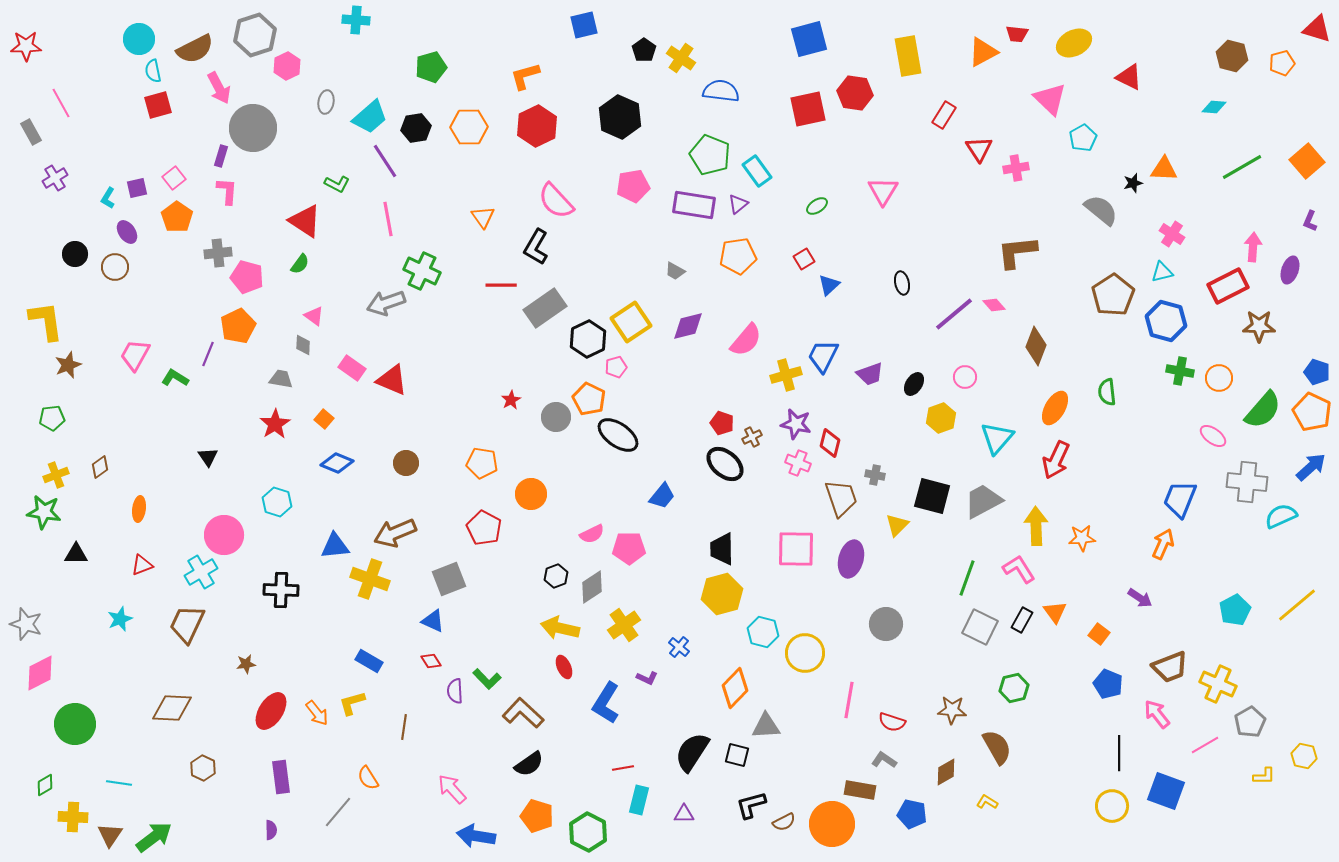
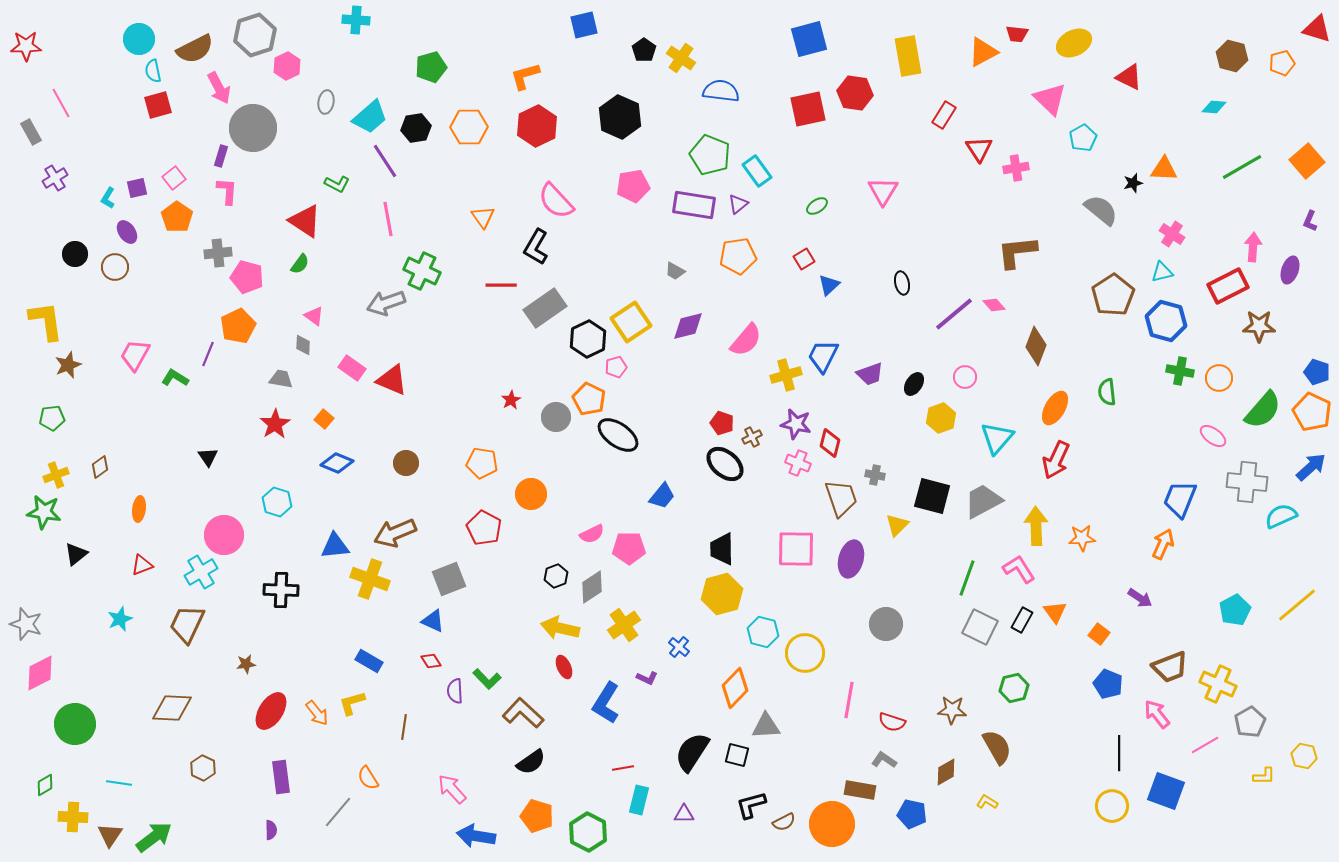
black triangle at (76, 554): rotated 40 degrees counterclockwise
black semicircle at (529, 764): moved 2 px right, 2 px up
